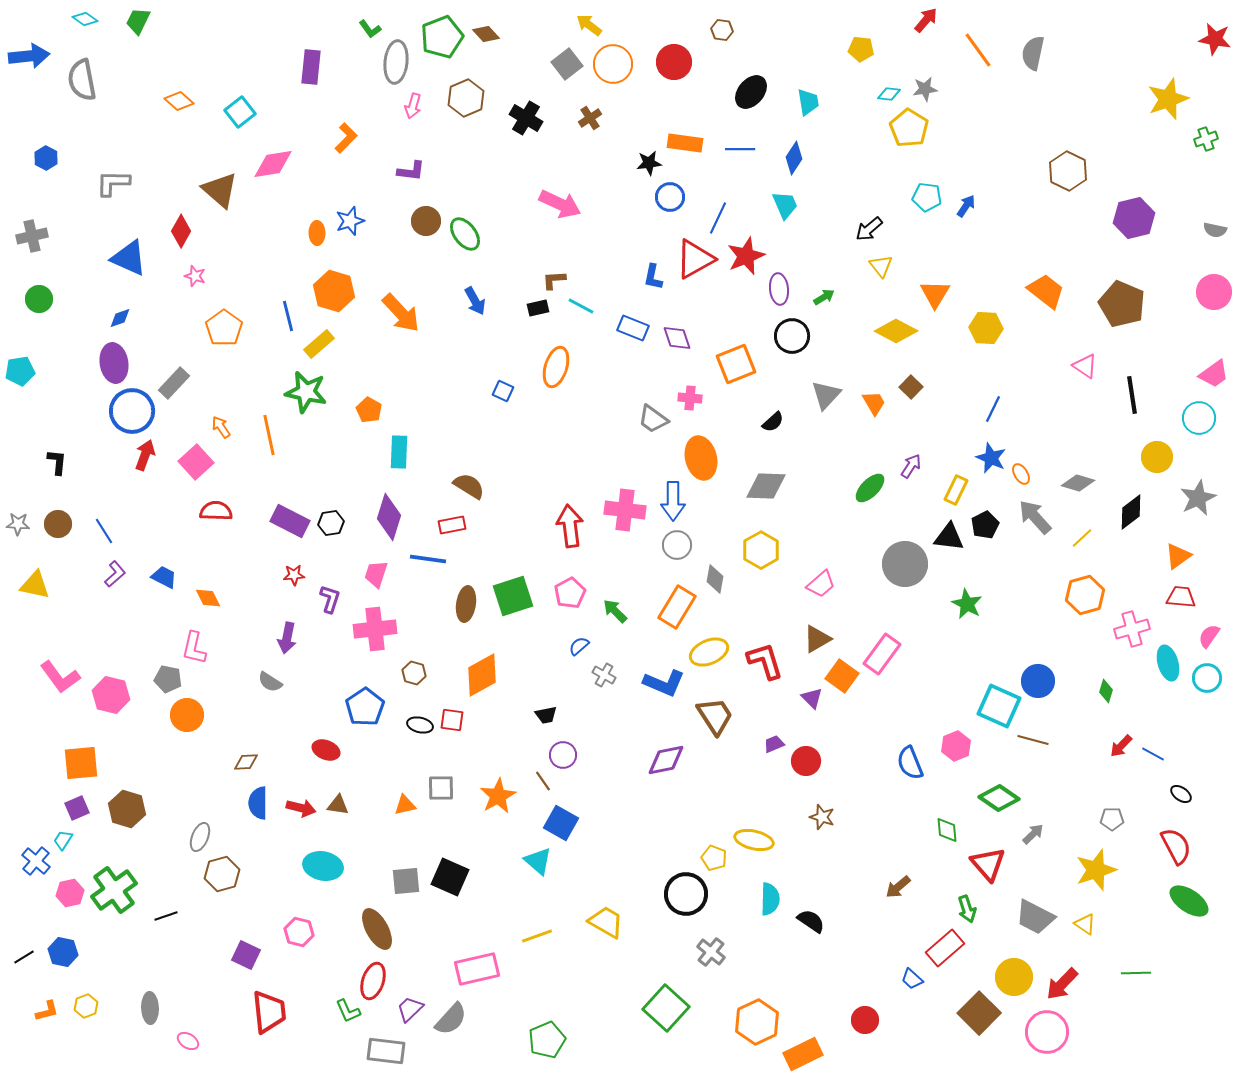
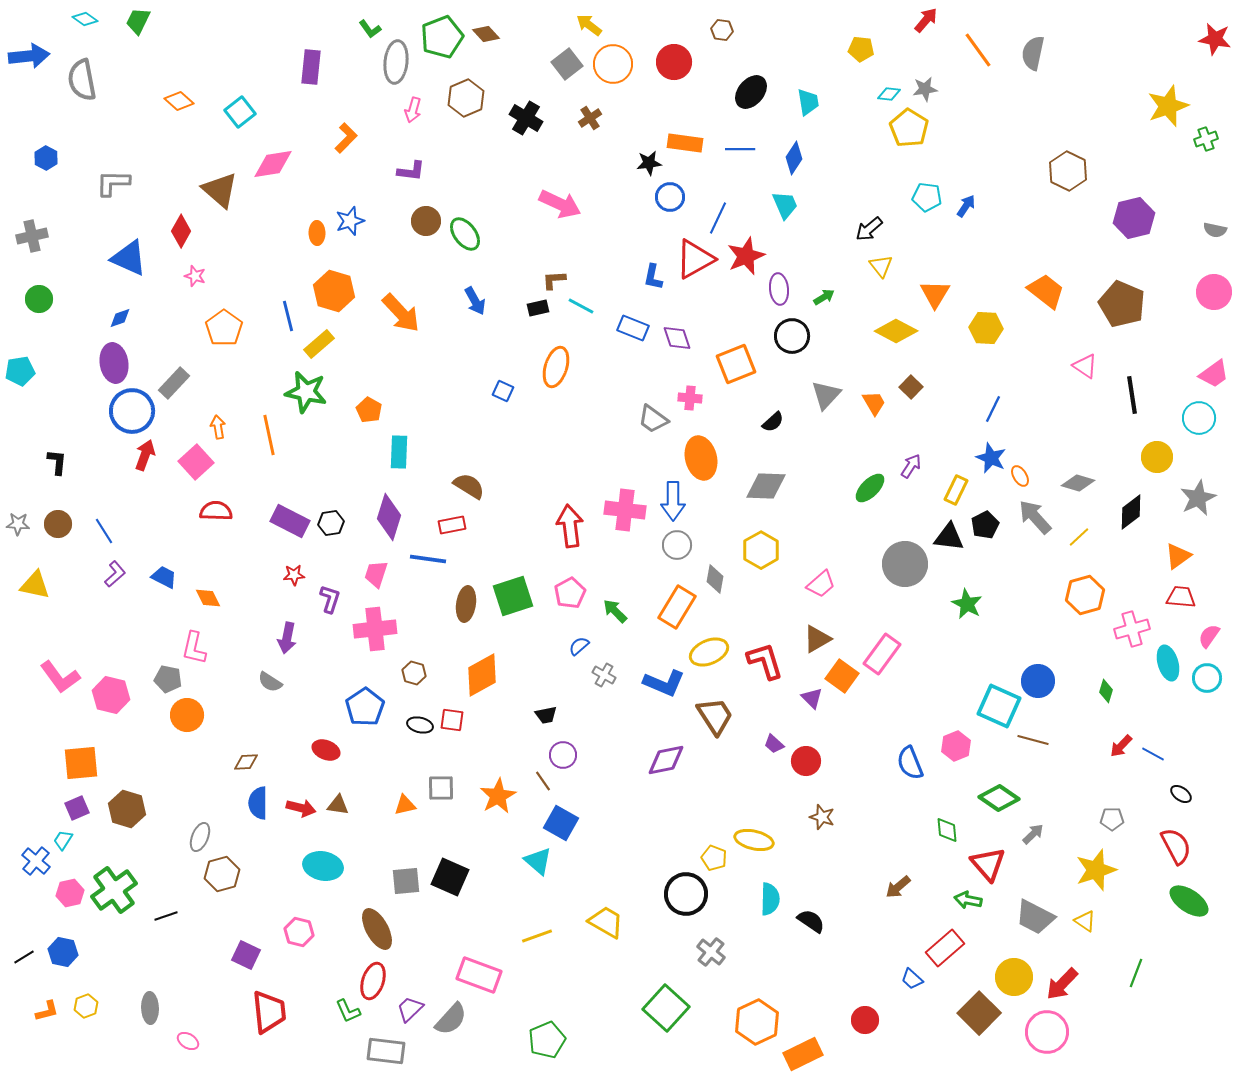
yellow star at (1168, 99): moved 7 px down
pink arrow at (413, 106): moved 4 px down
orange arrow at (221, 427): moved 3 px left; rotated 25 degrees clockwise
orange ellipse at (1021, 474): moved 1 px left, 2 px down
yellow line at (1082, 538): moved 3 px left, 1 px up
purple trapezoid at (774, 744): rotated 115 degrees counterclockwise
green arrow at (967, 909): moved 1 px right, 9 px up; rotated 120 degrees clockwise
yellow triangle at (1085, 924): moved 3 px up
pink rectangle at (477, 969): moved 2 px right, 6 px down; rotated 33 degrees clockwise
green line at (1136, 973): rotated 68 degrees counterclockwise
